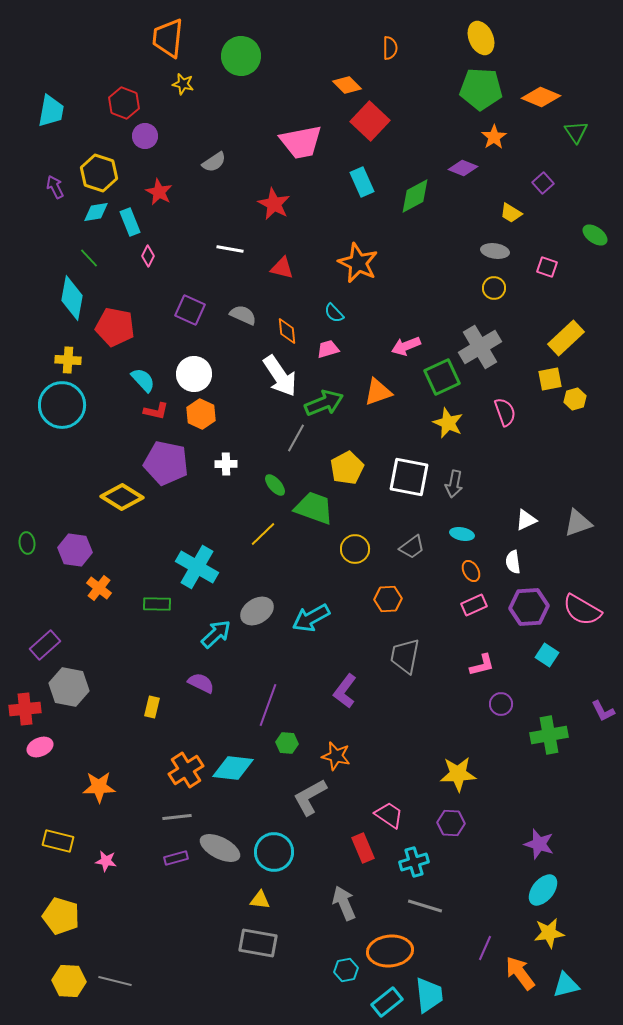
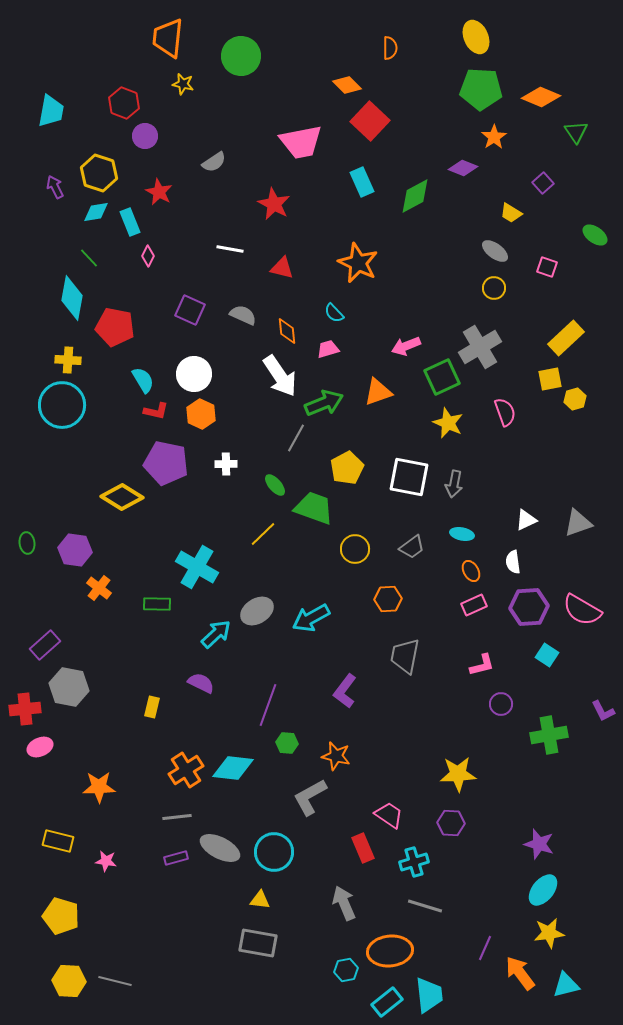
yellow ellipse at (481, 38): moved 5 px left, 1 px up
gray ellipse at (495, 251): rotated 28 degrees clockwise
cyan semicircle at (143, 380): rotated 12 degrees clockwise
